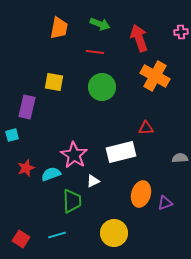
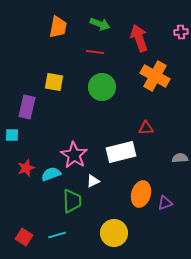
orange trapezoid: moved 1 px left, 1 px up
cyan square: rotated 16 degrees clockwise
red square: moved 3 px right, 2 px up
